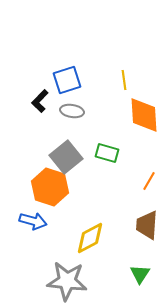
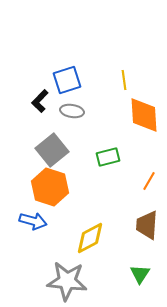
green rectangle: moved 1 px right, 4 px down; rotated 30 degrees counterclockwise
gray square: moved 14 px left, 7 px up
